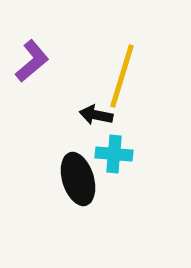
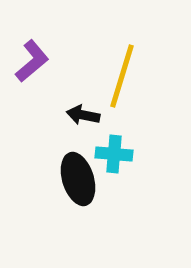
black arrow: moved 13 px left
